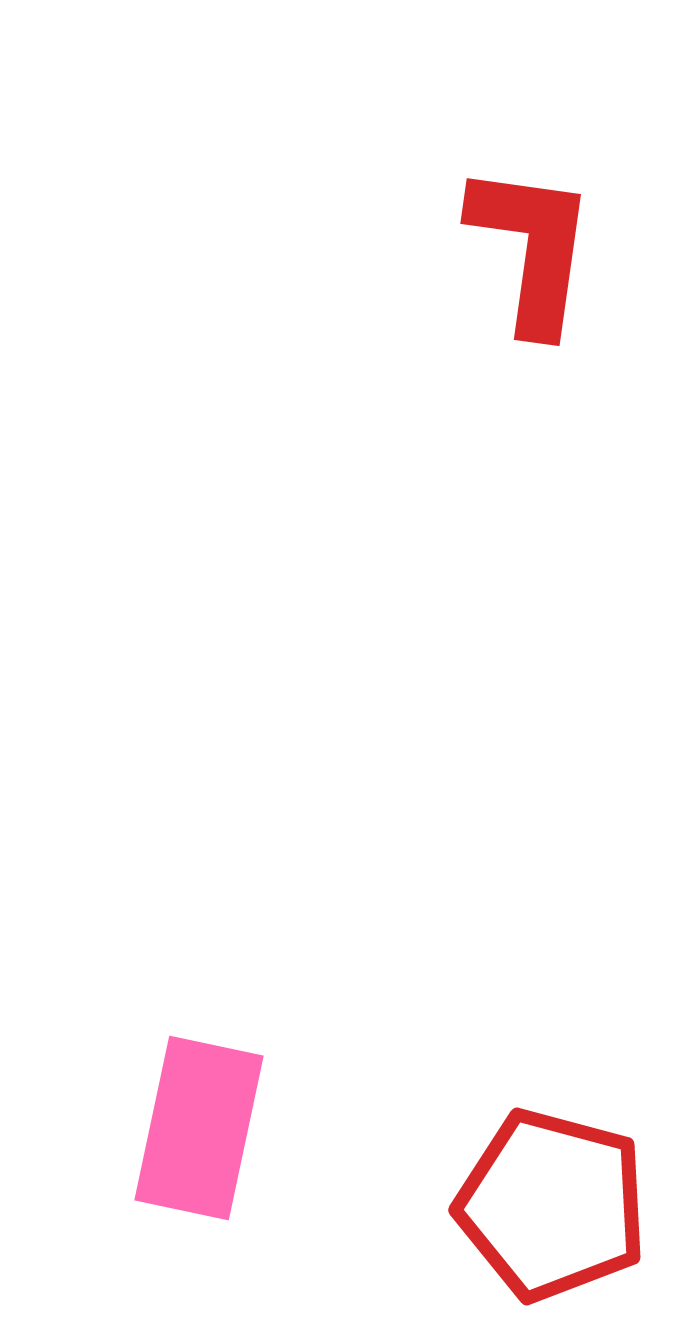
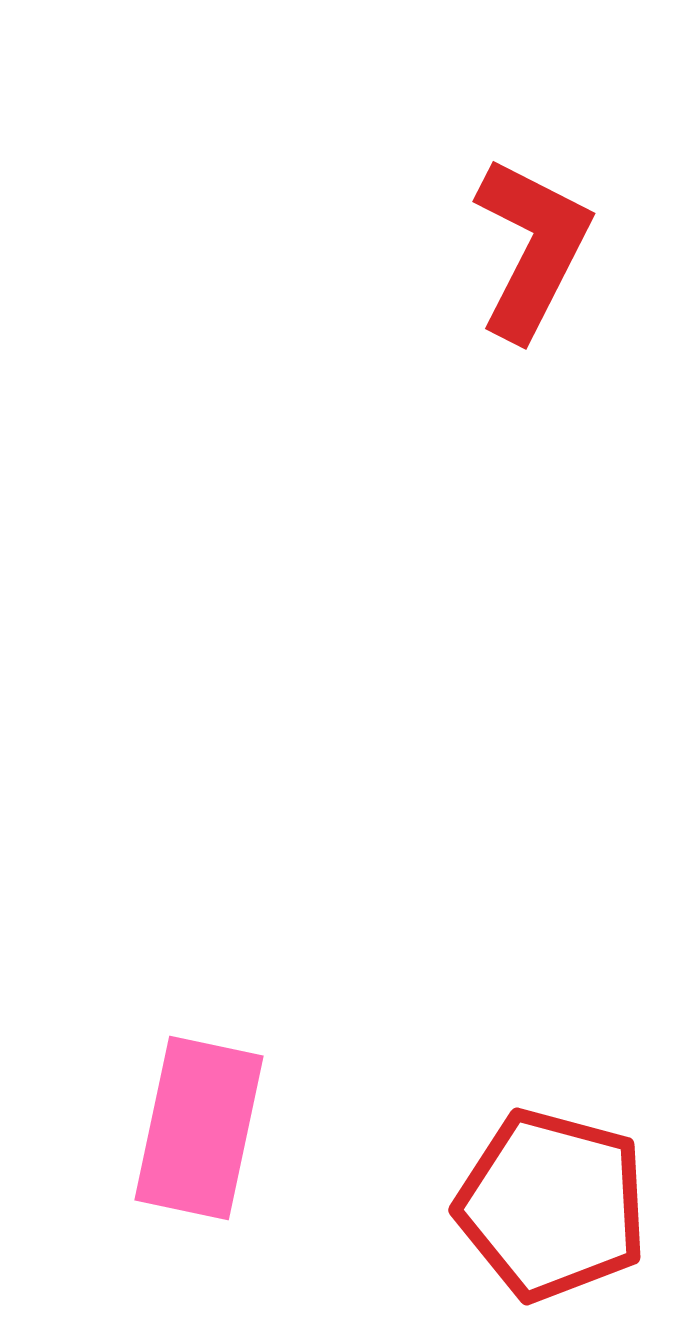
red L-shape: rotated 19 degrees clockwise
